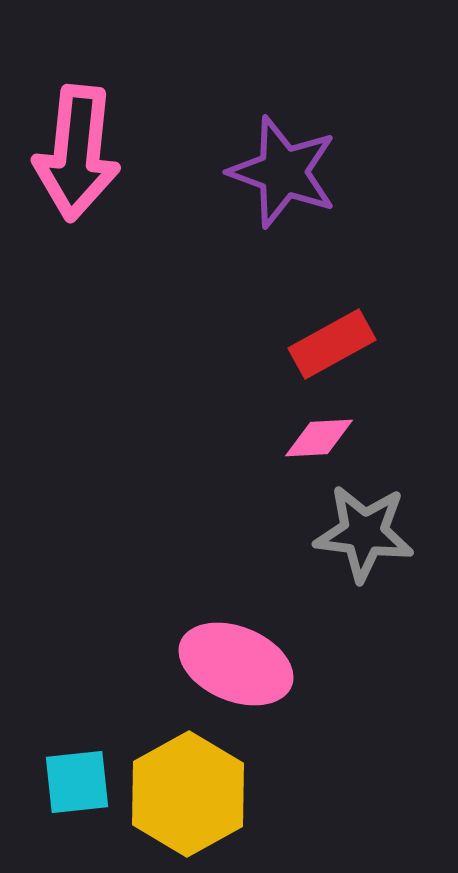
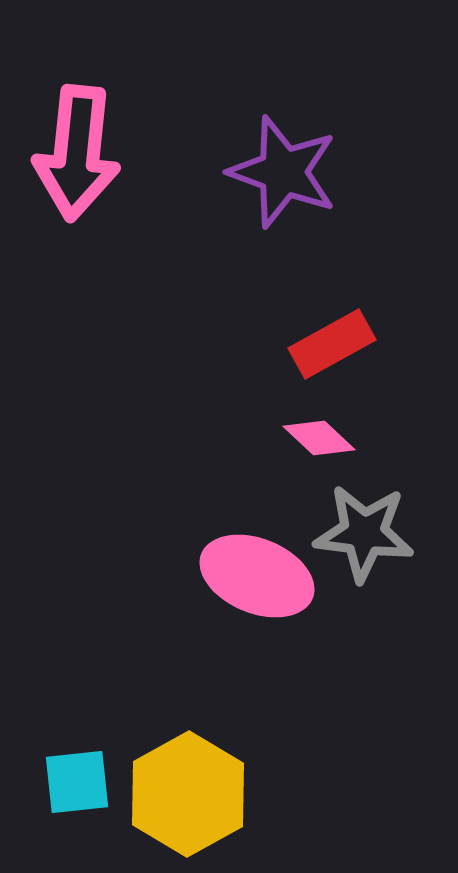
pink diamond: rotated 46 degrees clockwise
pink ellipse: moved 21 px right, 88 px up
